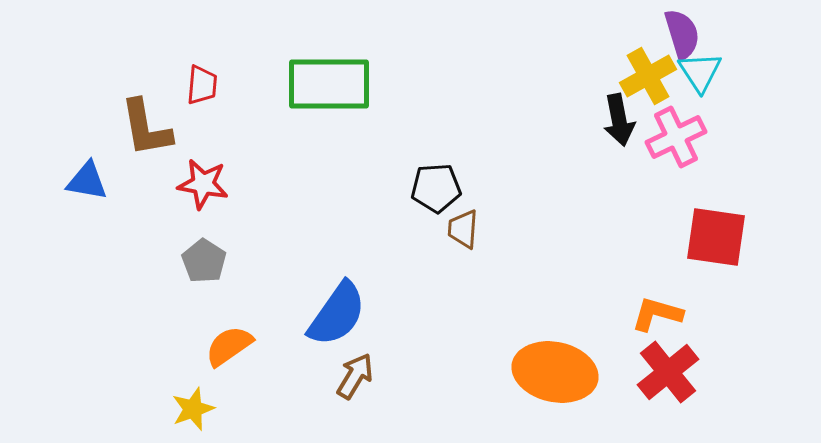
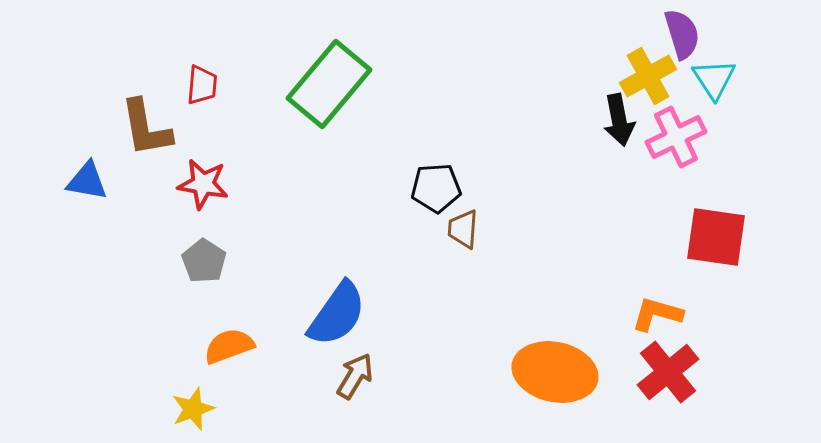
cyan triangle: moved 14 px right, 7 px down
green rectangle: rotated 50 degrees counterclockwise
orange semicircle: rotated 15 degrees clockwise
